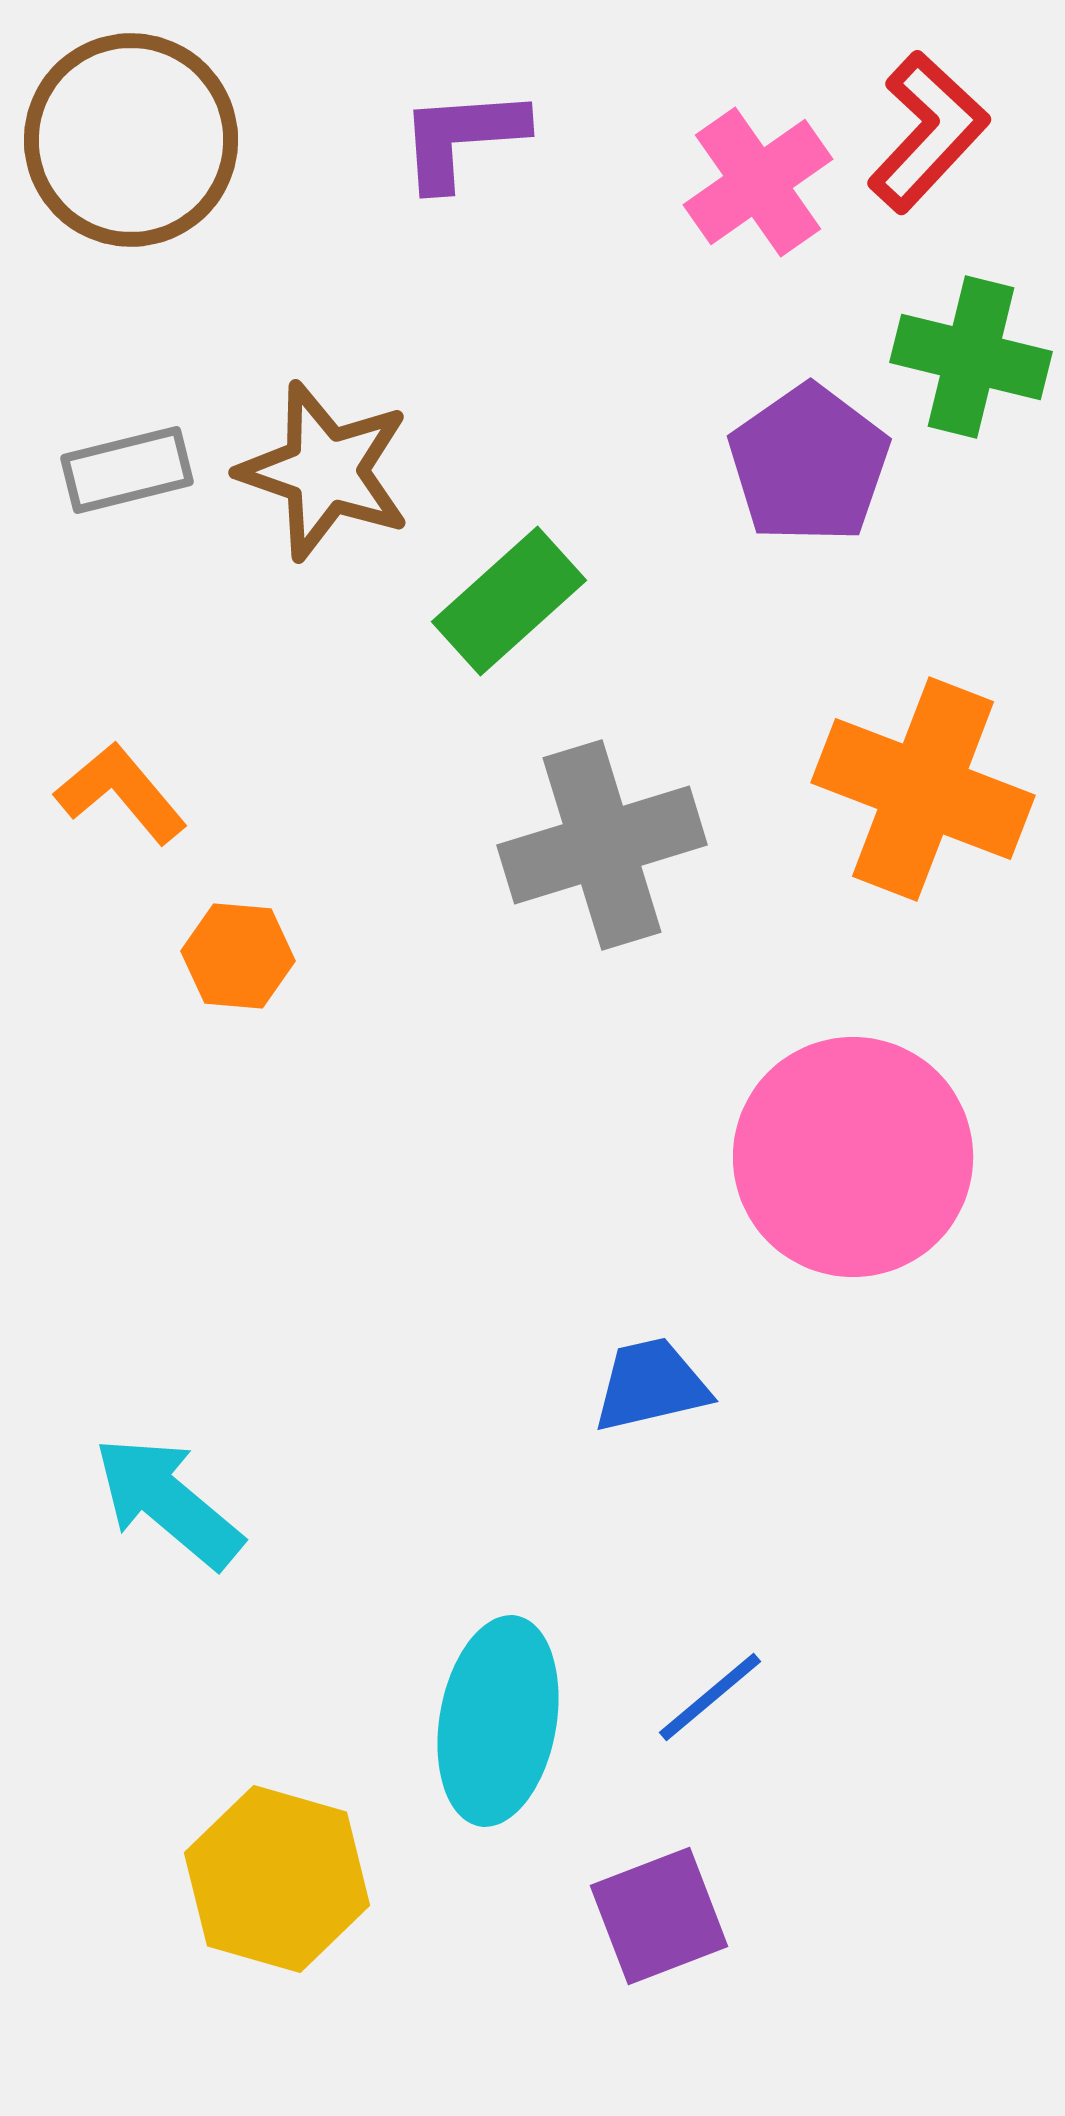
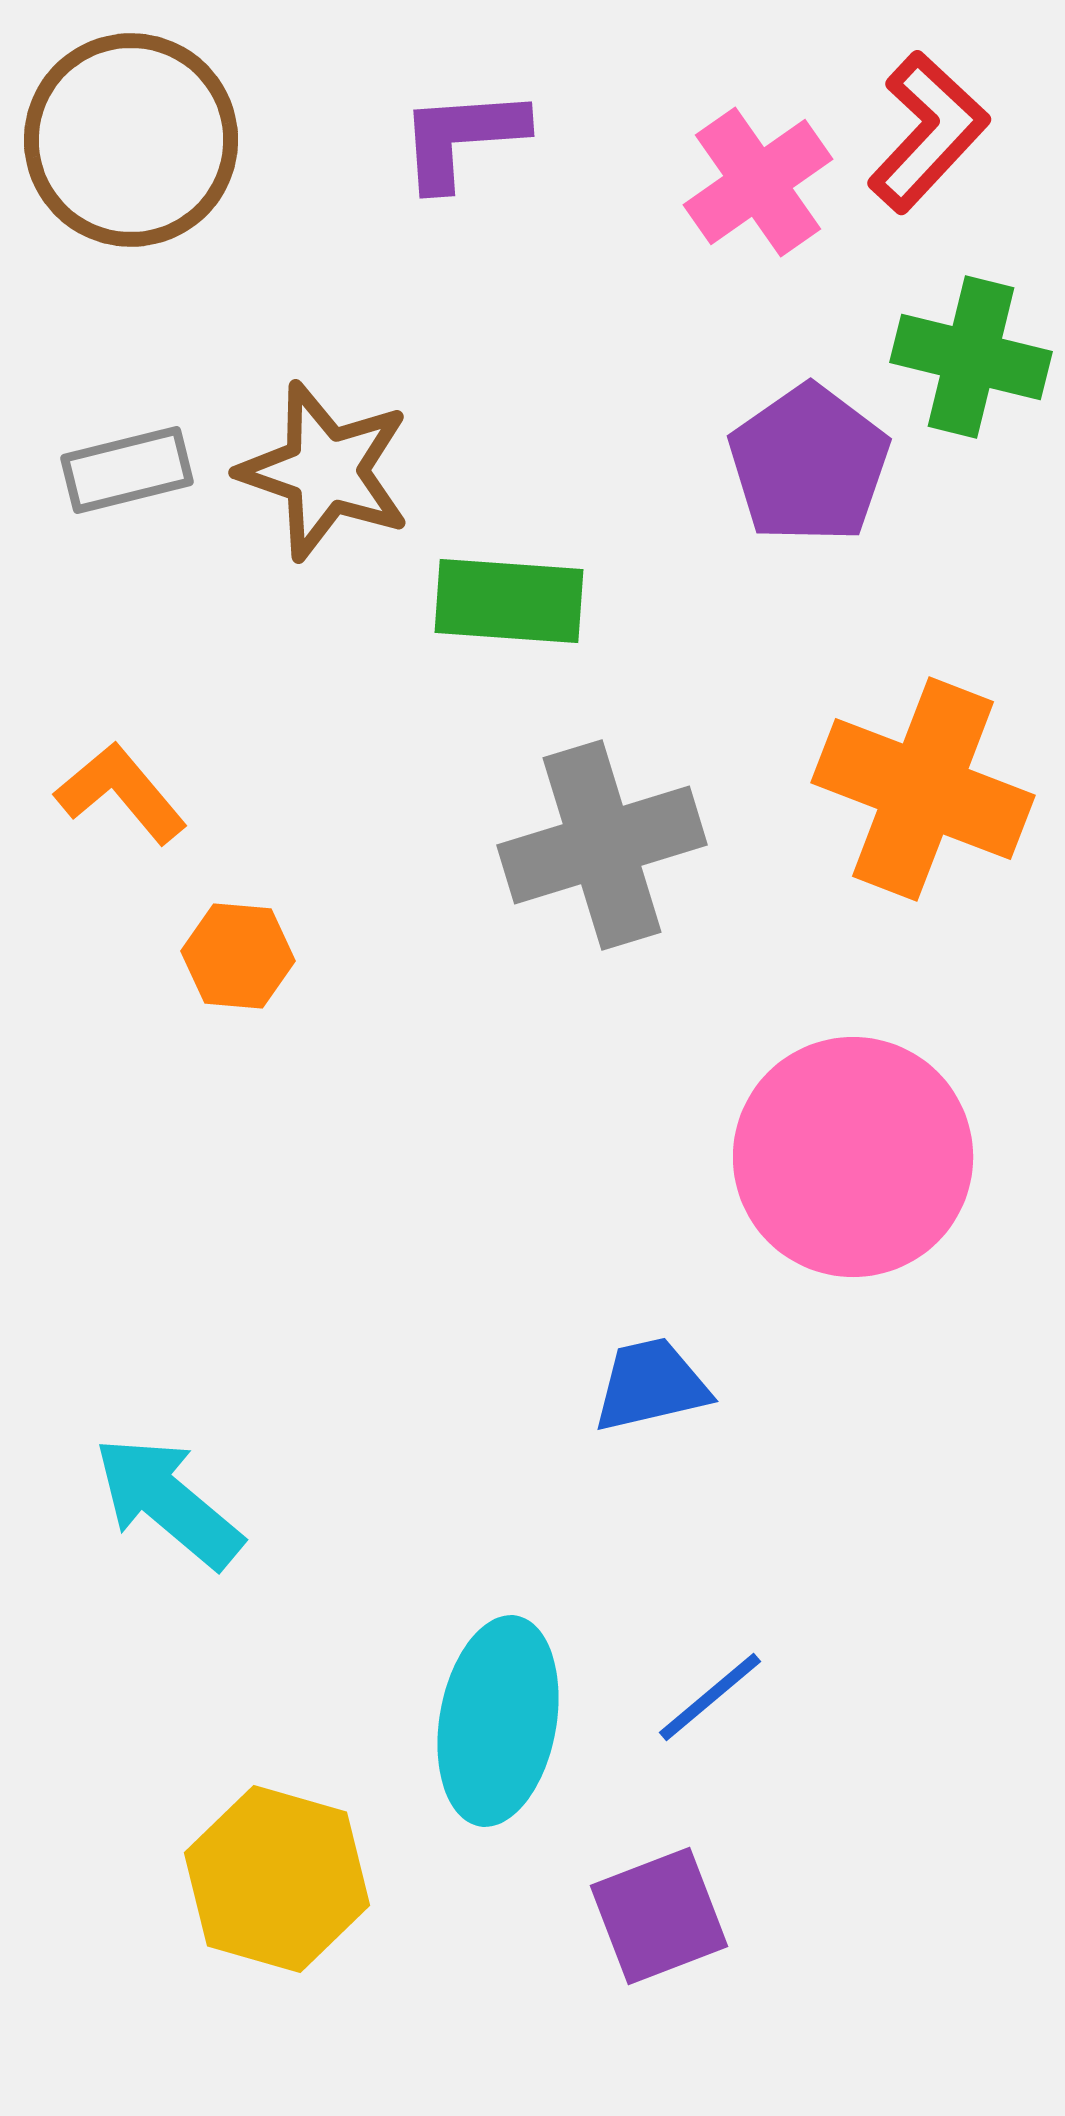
green rectangle: rotated 46 degrees clockwise
